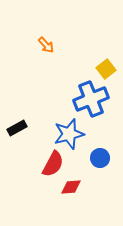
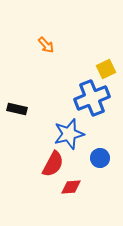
yellow square: rotated 12 degrees clockwise
blue cross: moved 1 px right, 1 px up
black rectangle: moved 19 px up; rotated 42 degrees clockwise
